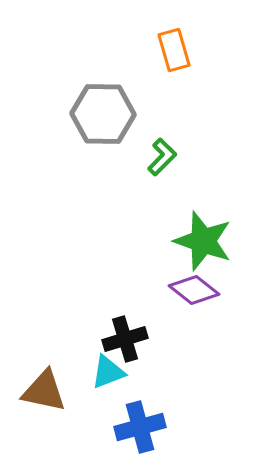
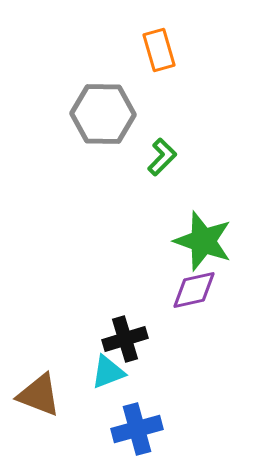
orange rectangle: moved 15 px left
purple diamond: rotated 51 degrees counterclockwise
brown triangle: moved 5 px left, 4 px down; rotated 9 degrees clockwise
blue cross: moved 3 px left, 2 px down
